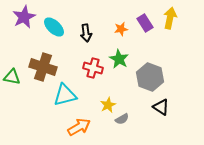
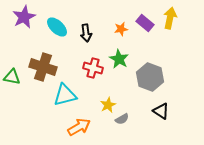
purple rectangle: rotated 18 degrees counterclockwise
cyan ellipse: moved 3 px right
black triangle: moved 4 px down
